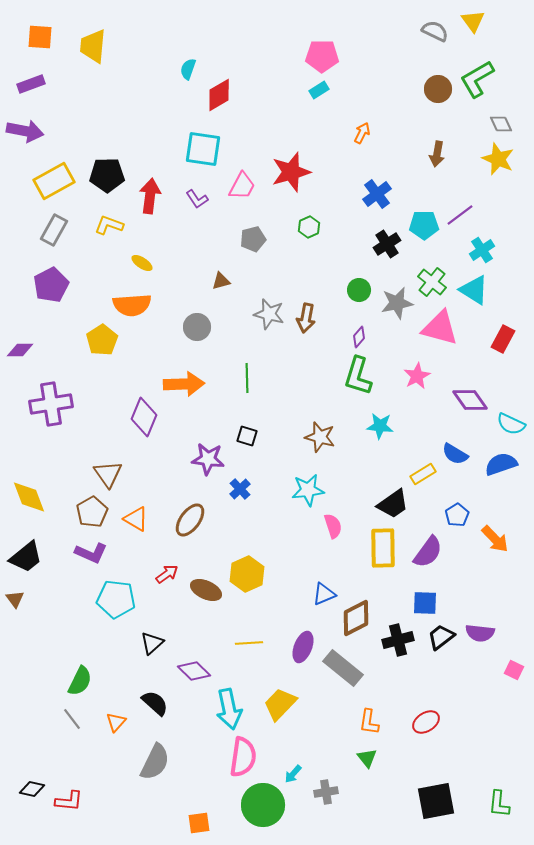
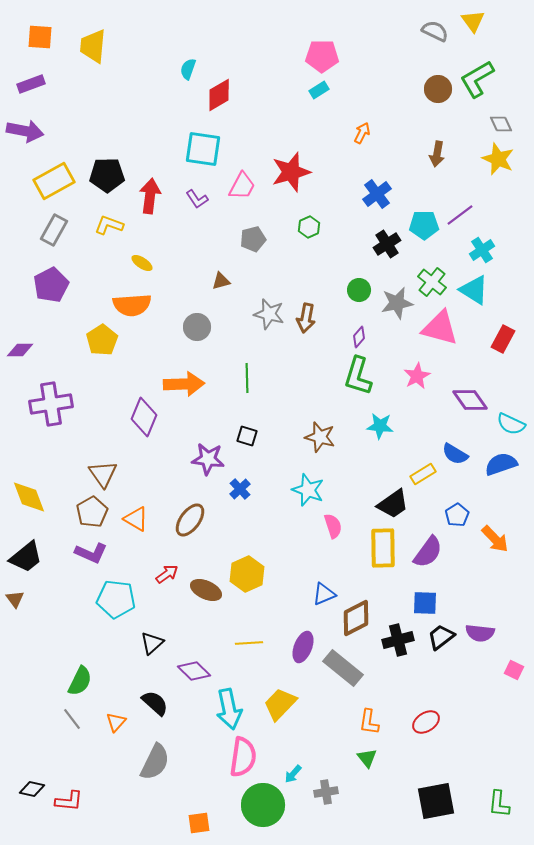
brown triangle at (108, 474): moved 5 px left
cyan star at (308, 490): rotated 28 degrees clockwise
